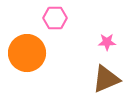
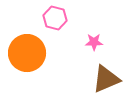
pink hexagon: rotated 15 degrees clockwise
pink star: moved 13 px left
